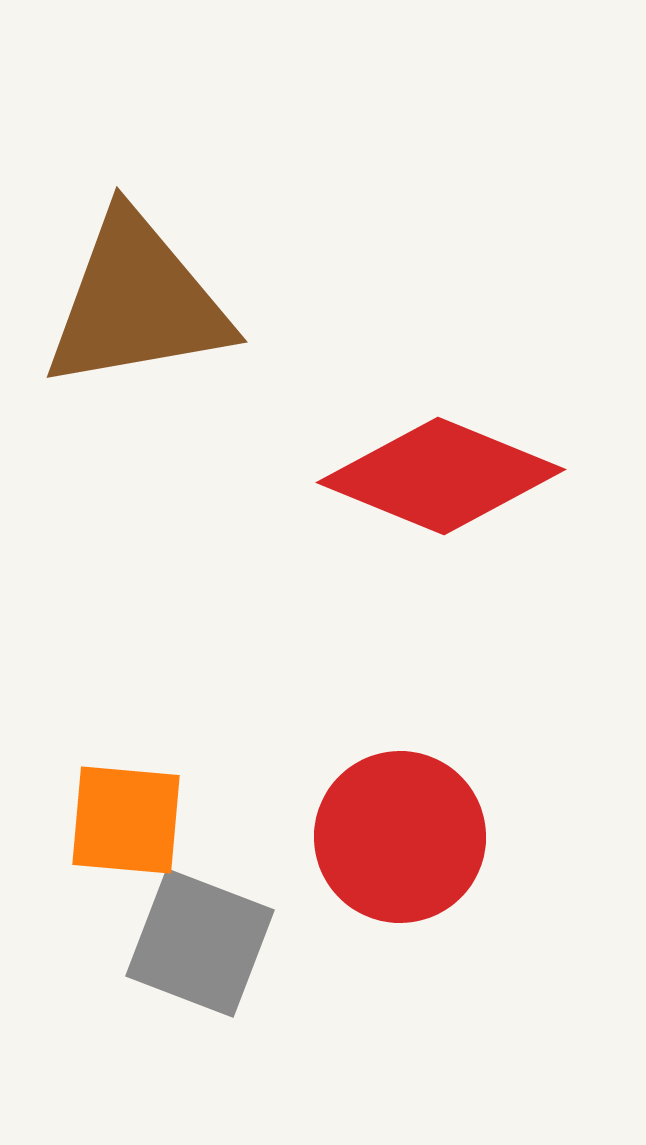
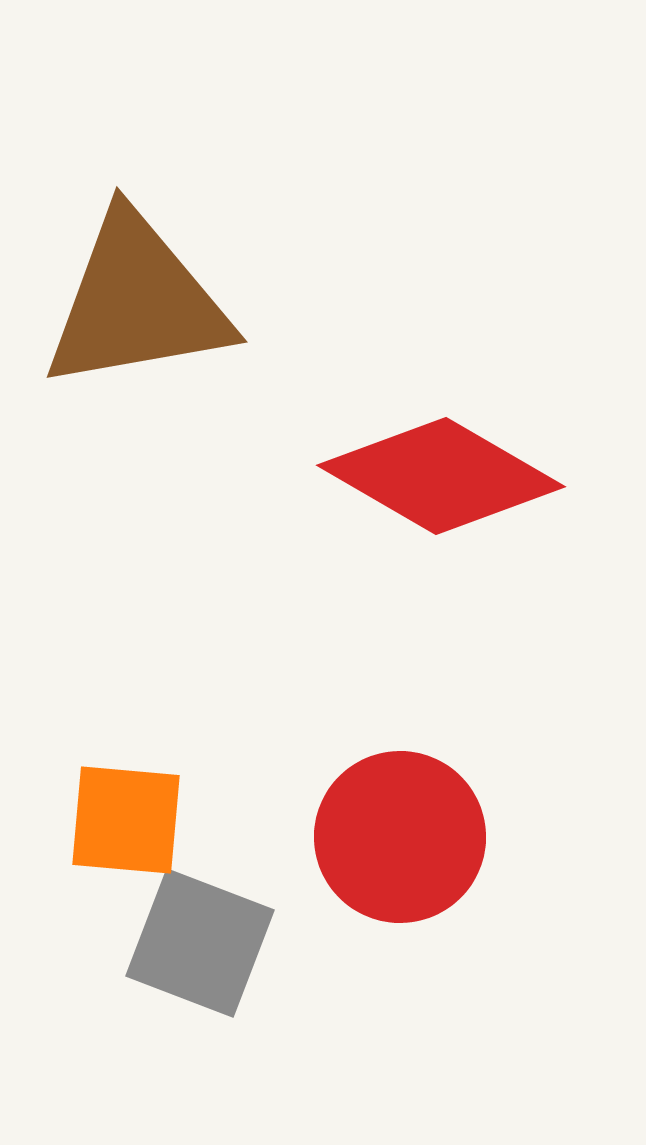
red diamond: rotated 8 degrees clockwise
